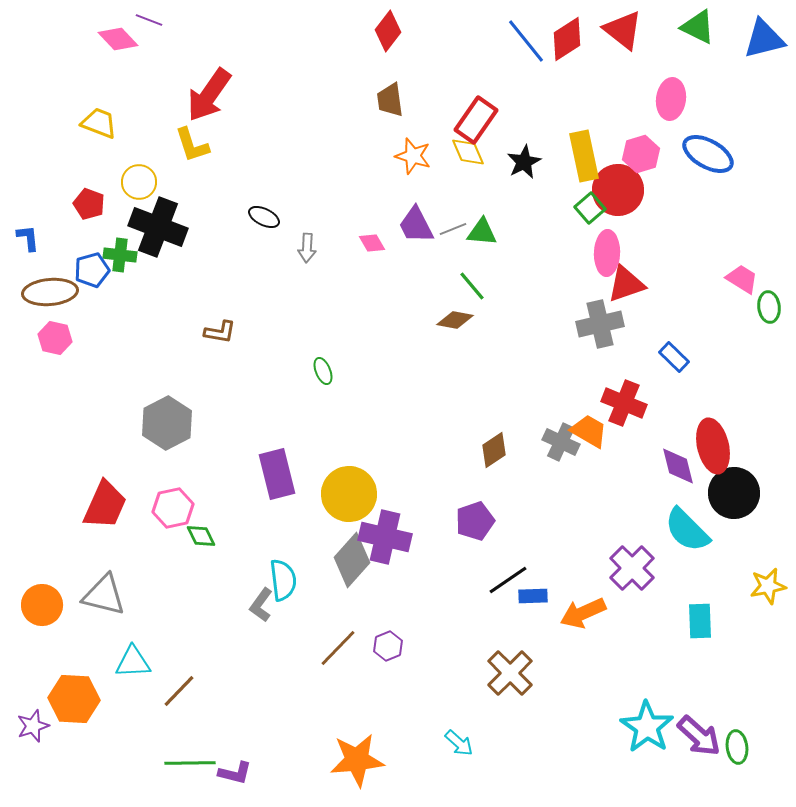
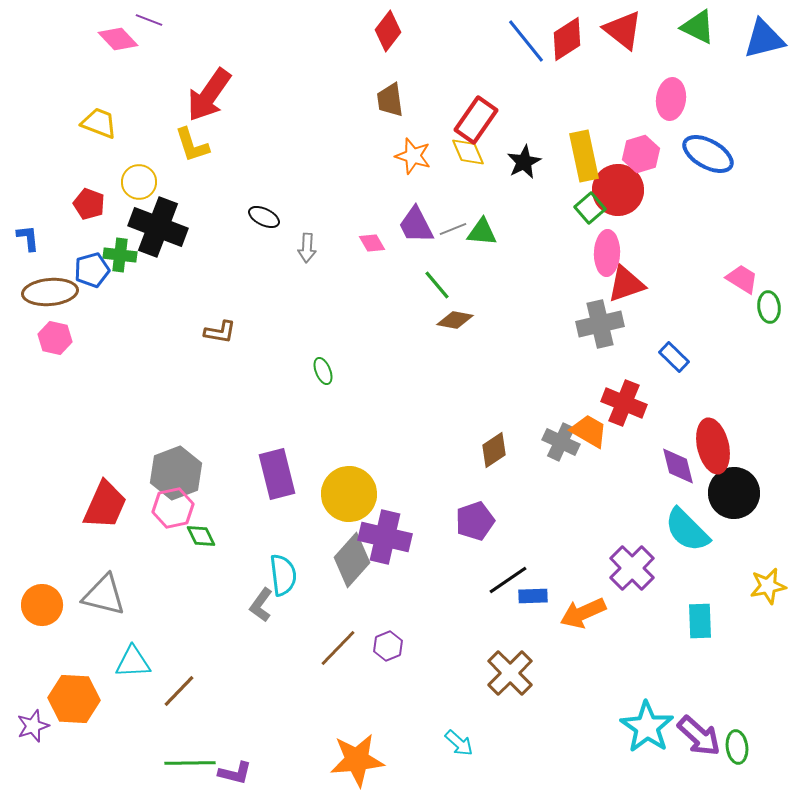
green line at (472, 286): moved 35 px left, 1 px up
gray hexagon at (167, 423): moved 9 px right, 50 px down; rotated 6 degrees clockwise
cyan semicircle at (283, 580): moved 5 px up
